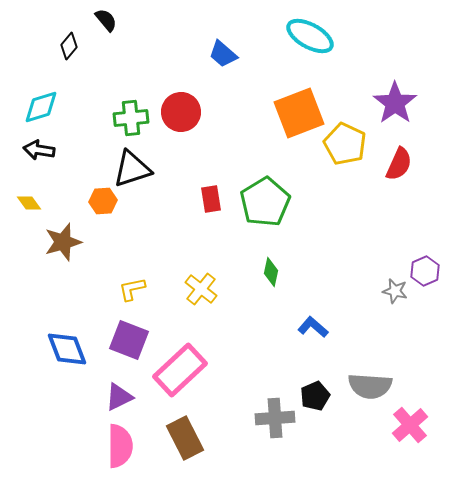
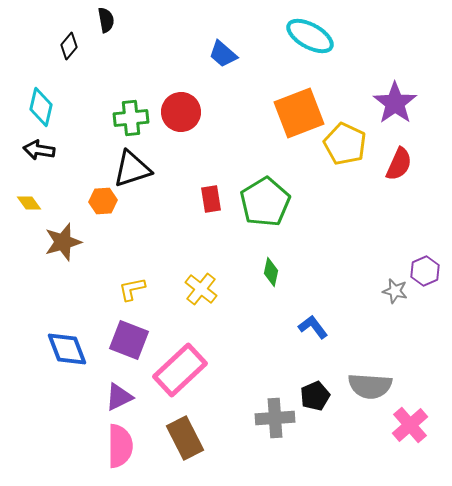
black semicircle: rotated 30 degrees clockwise
cyan diamond: rotated 60 degrees counterclockwise
blue L-shape: rotated 12 degrees clockwise
